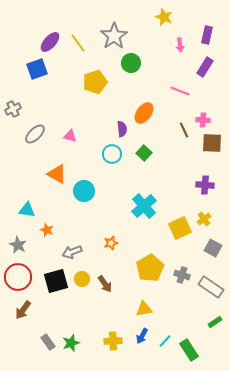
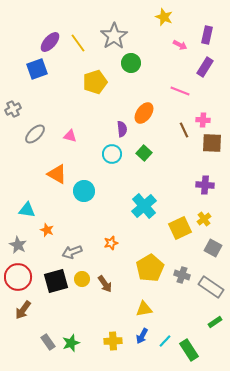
pink arrow at (180, 45): rotated 56 degrees counterclockwise
